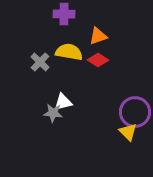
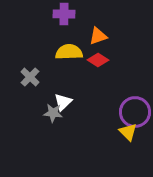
yellow semicircle: rotated 12 degrees counterclockwise
gray cross: moved 10 px left, 15 px down
white triangle: rotated 30 degrees counterclockwise
